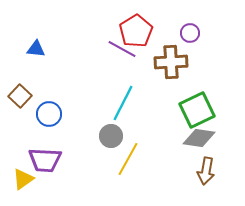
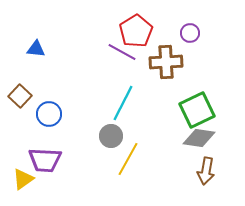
purple line: moved 3 px down
brown cross: moved 5 px left
